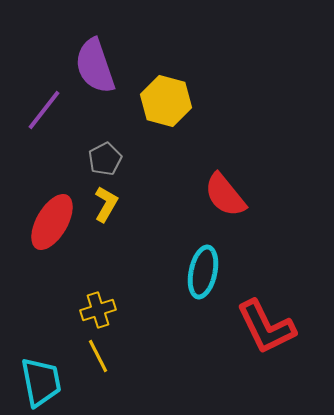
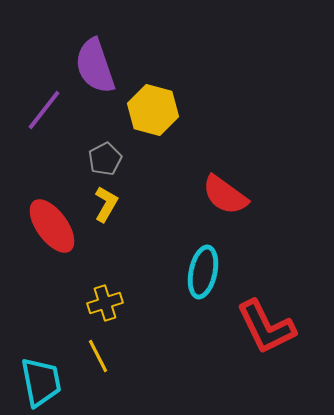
yellow hexagon: moved 13 px left, 9 px down
red semicircle: rotated 15 degrees counterclockwise
red ellipse: moved 4 px down; rotated 66 degrees counterclockwise
yellow cross: moved 7 px right, 7 px up
